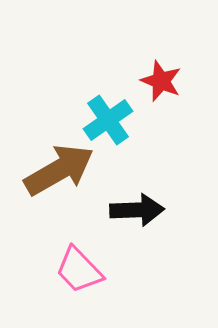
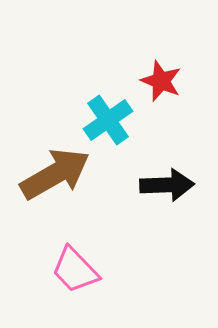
brown arrow: moved 4 px left, 4 px down
black arrow: moved 30 px right, 25 px up
pink trapezoid: moved 4 px left
